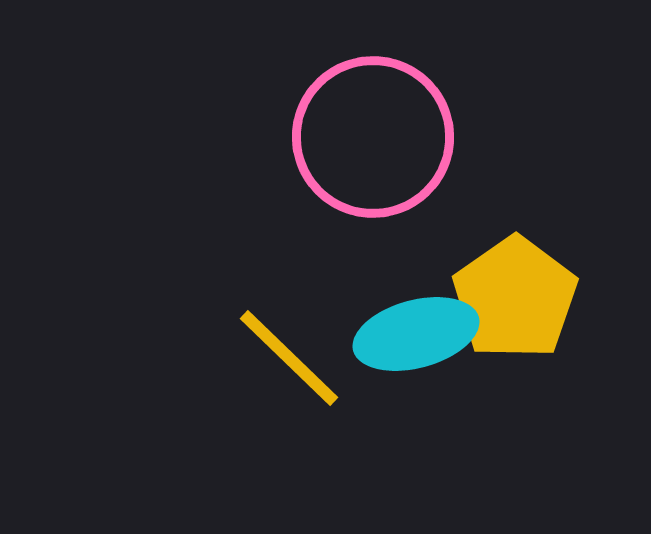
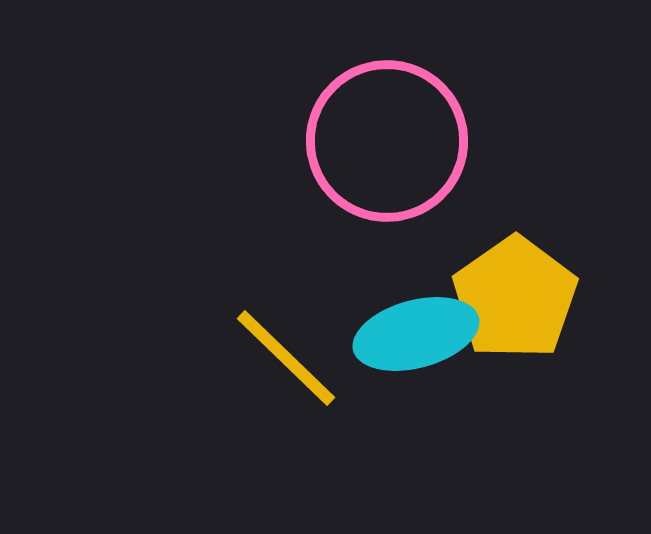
pink circle: moved 14 px right, 4 px down
yellow line: moved 3 px left
